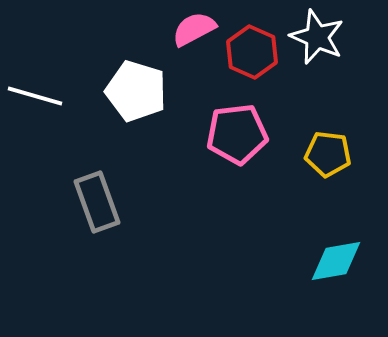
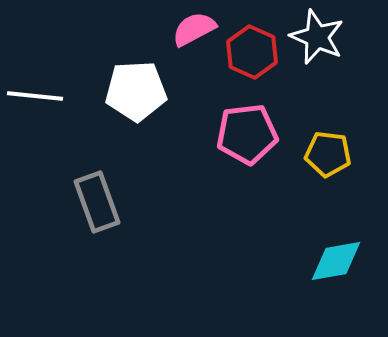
white pentagon: rotated 20 degrees counterclockwise
white line: rotated 10 degrees counterclockwise
pink pentagon: moved 10 px right
